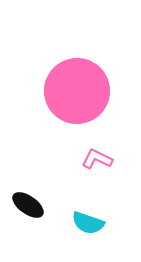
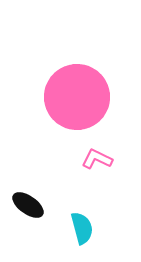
pink circle: moved 6 px down
cyan semicircle: moved 6 px left, 5 px down; rotated 124 degrees counterclockwise
